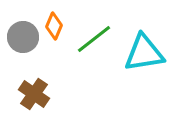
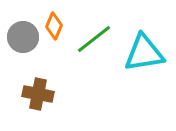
brown cross: moved 4 px right; rotated 24 degrees counterclockwise
